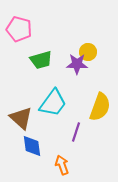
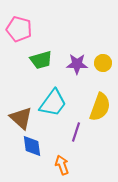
yellow circle: moved 15 px right, 11 px down
